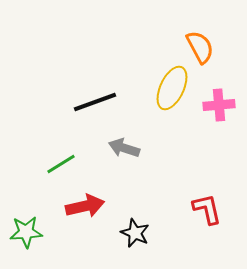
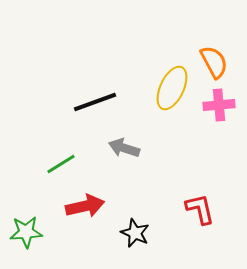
orange semicircle: moved 14 px right, 15 px down
red L-shape: moved 7 px left
